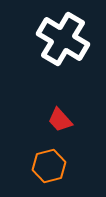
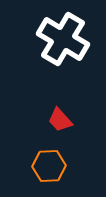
orange hexagon: rotated 12 degrees clockwise
